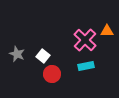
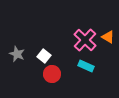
orange triangle: moved 1 px right, 6 px down; rotated 32 degrees clockwise
white square: moved 1 px right
cyan rectangle: rotated 35 degrees clockwise
